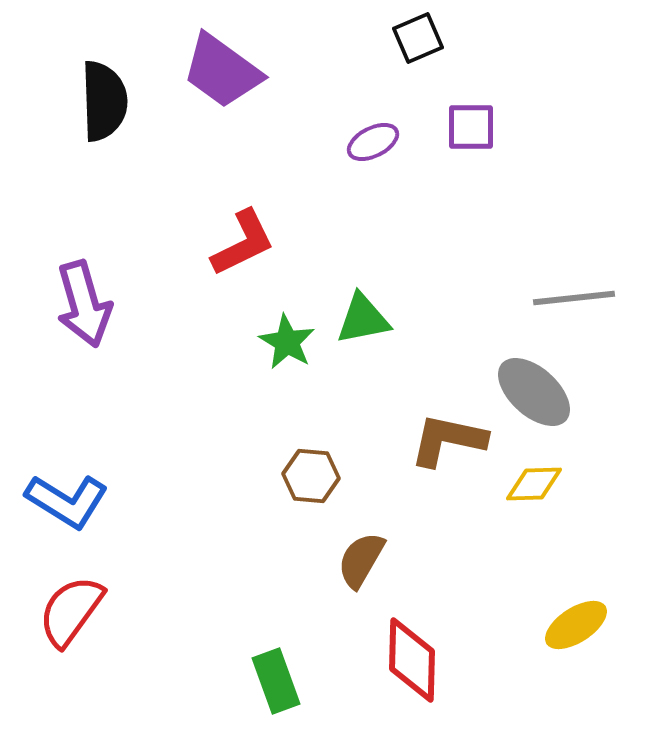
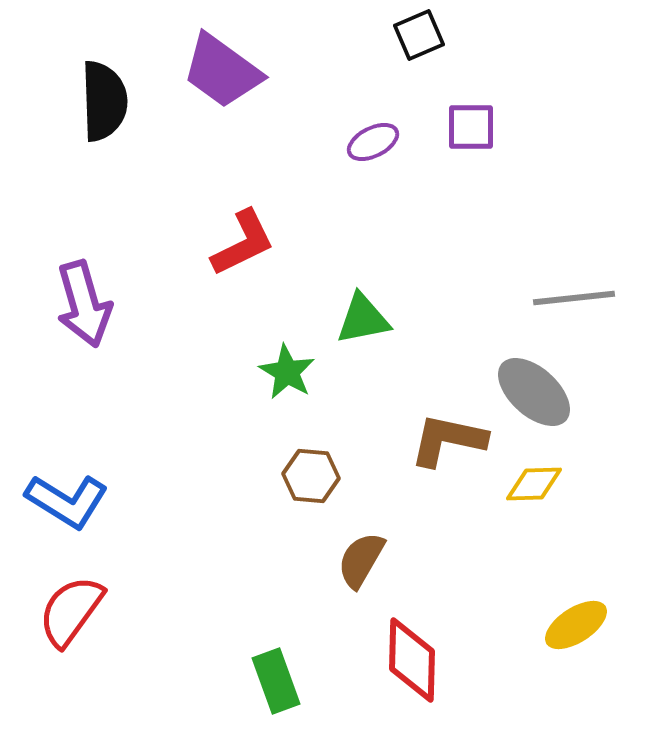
black square: moved 1 px right, 3 px up
green star: moved 30 px down
